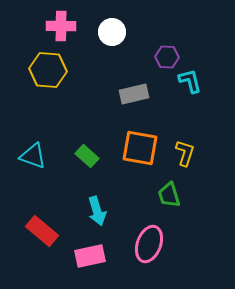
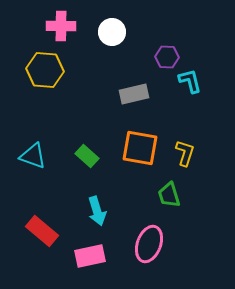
yellow hexagon: moved 3 px left
